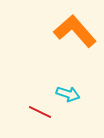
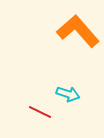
orange L-shape: moved 3 px right
